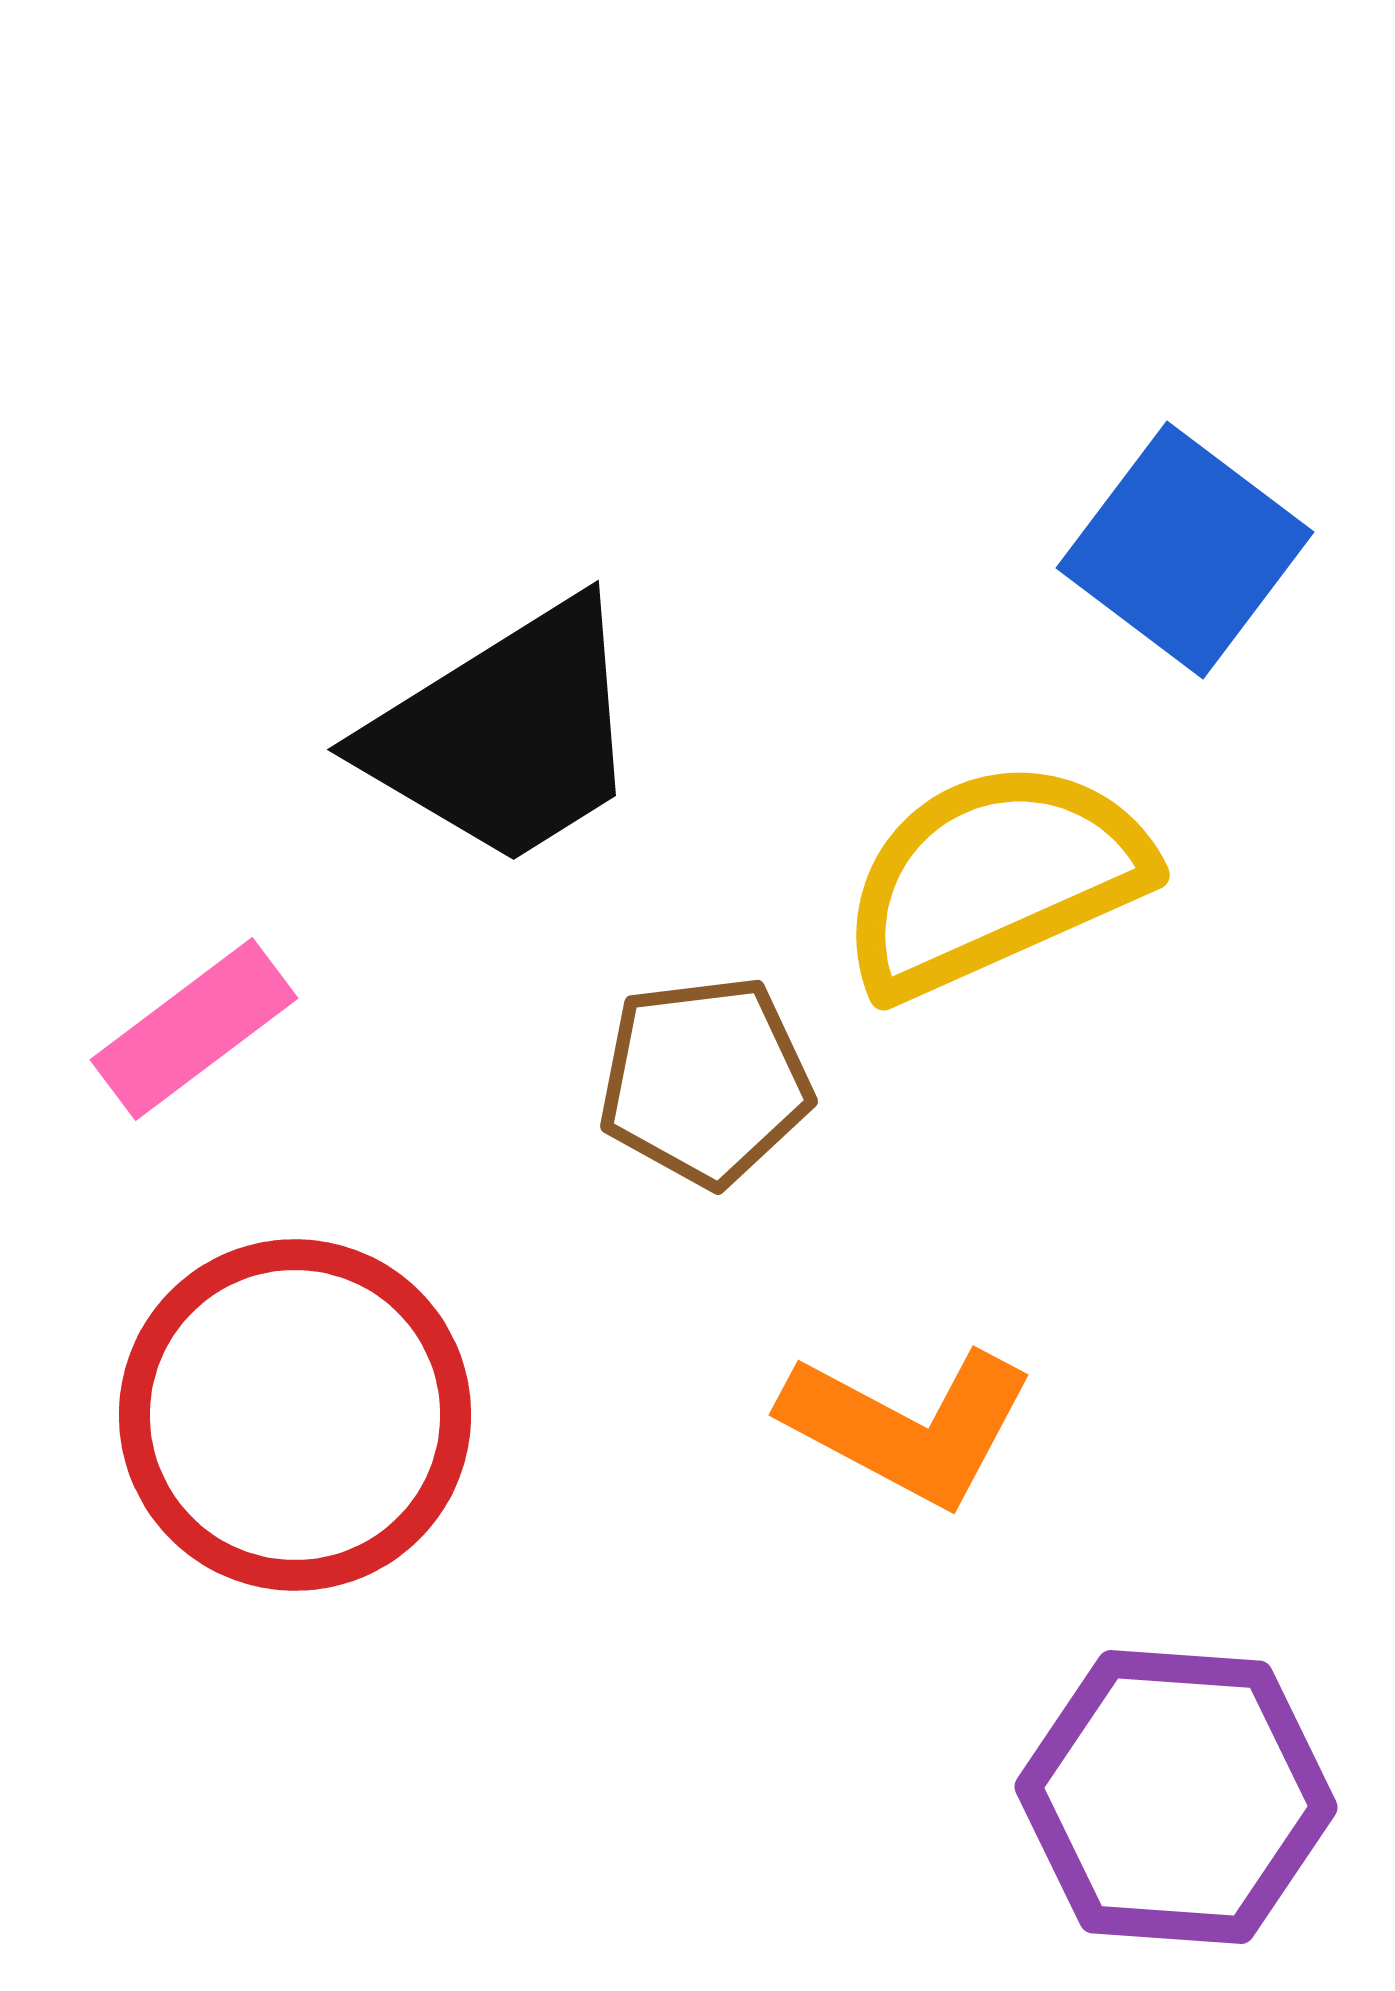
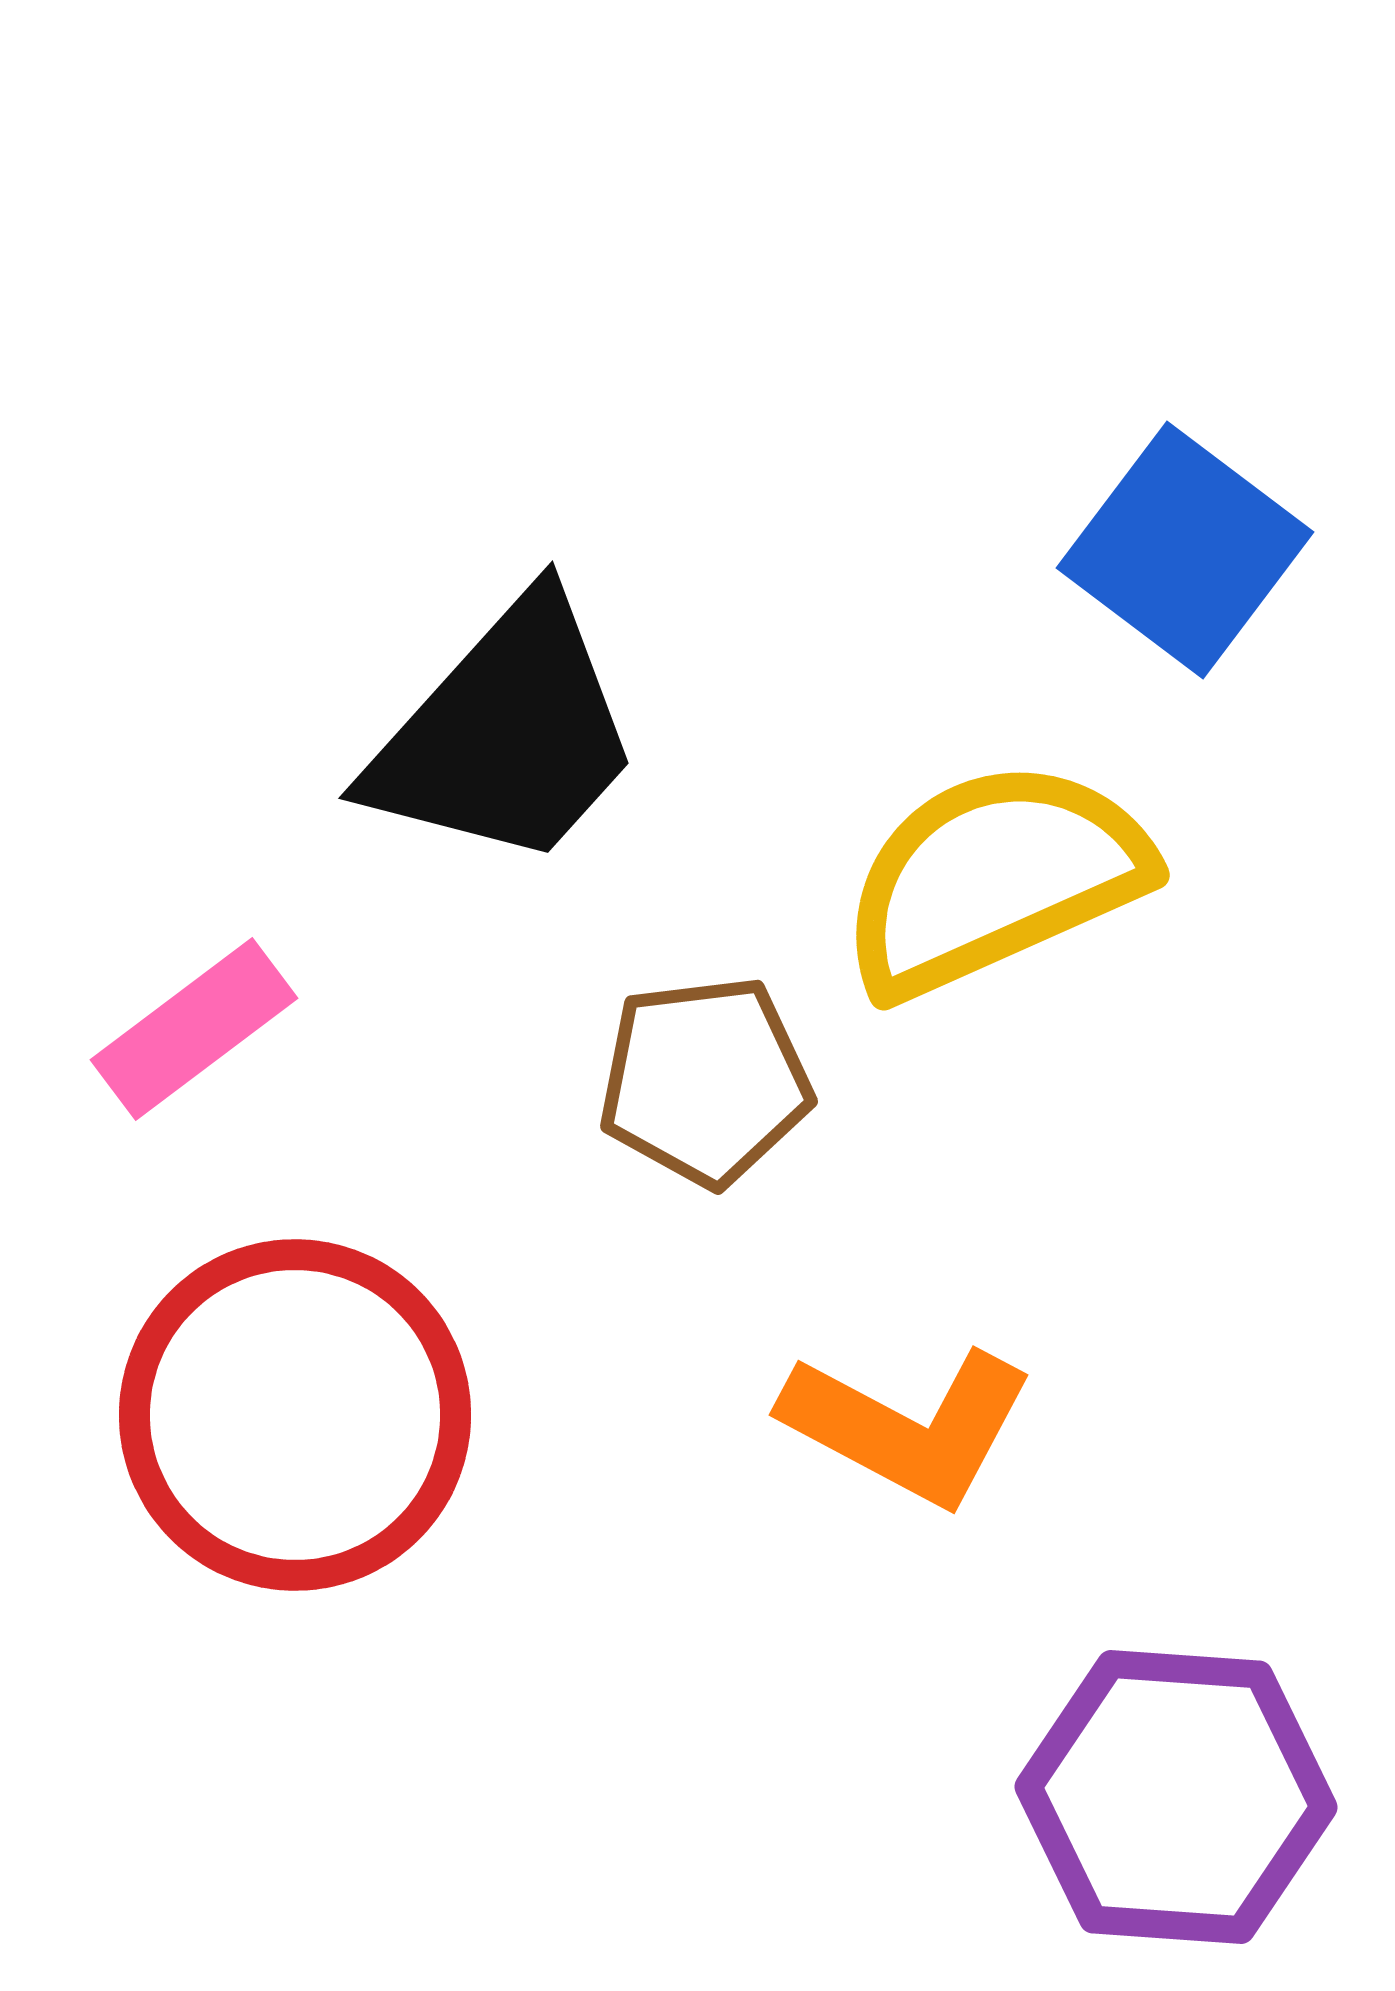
black trapezoid: rotated 16 degrees counterclockwise
